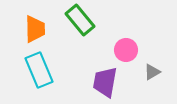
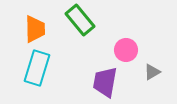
cyan rectangle: moved 2 px left, 2 px up; rotated 40 degrees clockwise
